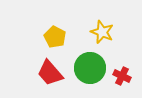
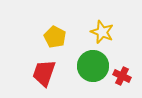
green circle: moved 3 px right, 2 px up
red trapezoid: moved 6 px left; rotated 60 degrees clockwise
